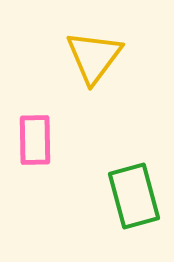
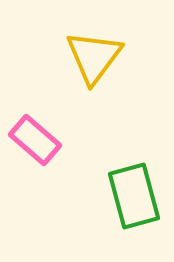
pink rectangle: rotated 48 degrees counterclockwise
